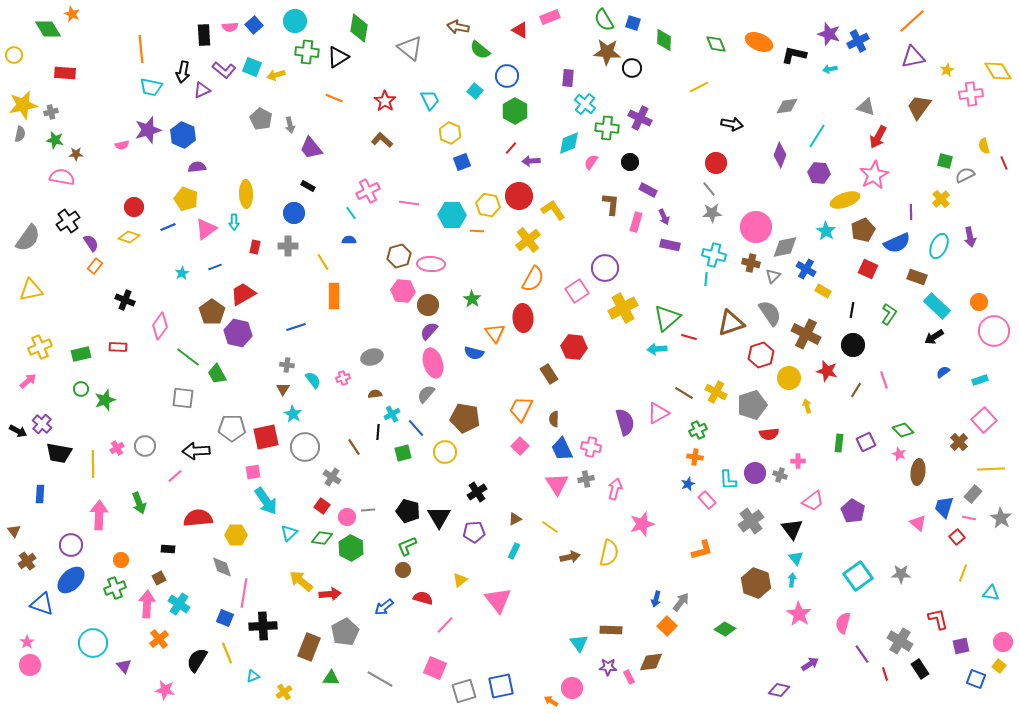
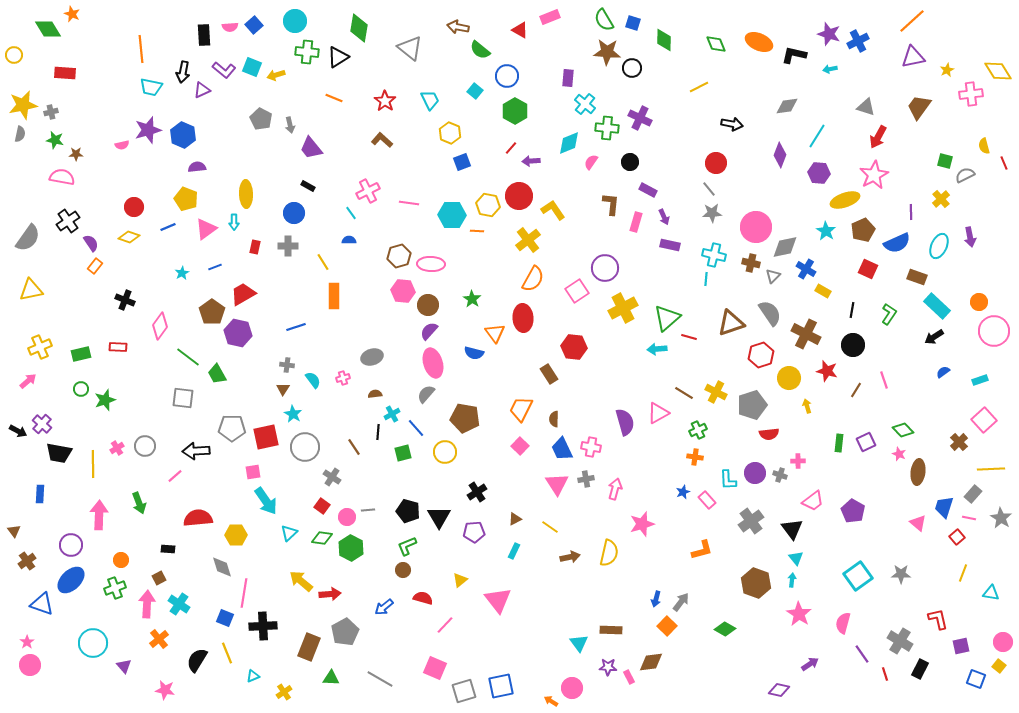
blue star at (688, 484): moved 5 px left, 8 px down
black rectangle at (920, 669): rotated 60 degrees clockwise
